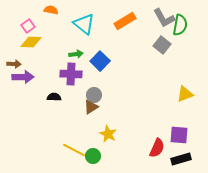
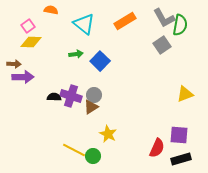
gray square: rotated 18 degrees clockwise
purple cross: moved 22 px down; rotated 15 degrees clockwise
